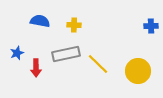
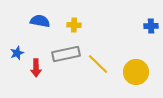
yellow circle: moved 2 px left, 1 px down
